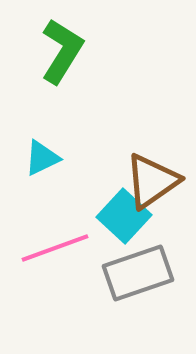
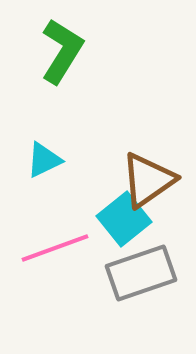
cyan triangle: moved 2 px right, 2 px down
brown triangle: moved 4 px left, 1 px up
cyan square: moved 3 px down; rotated 8 degrees clockwise
gray rectangle: moved 3 px right
